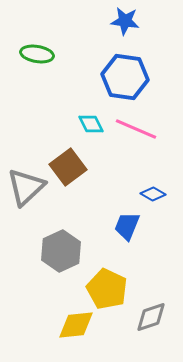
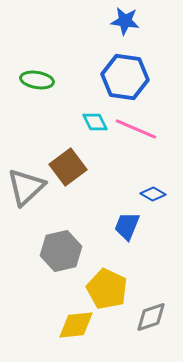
green ellipse: moved 26 px down
cyan diamond: moved 4 px right, 2 px up
gray hexagon: rotated 12 degrees clockwise
